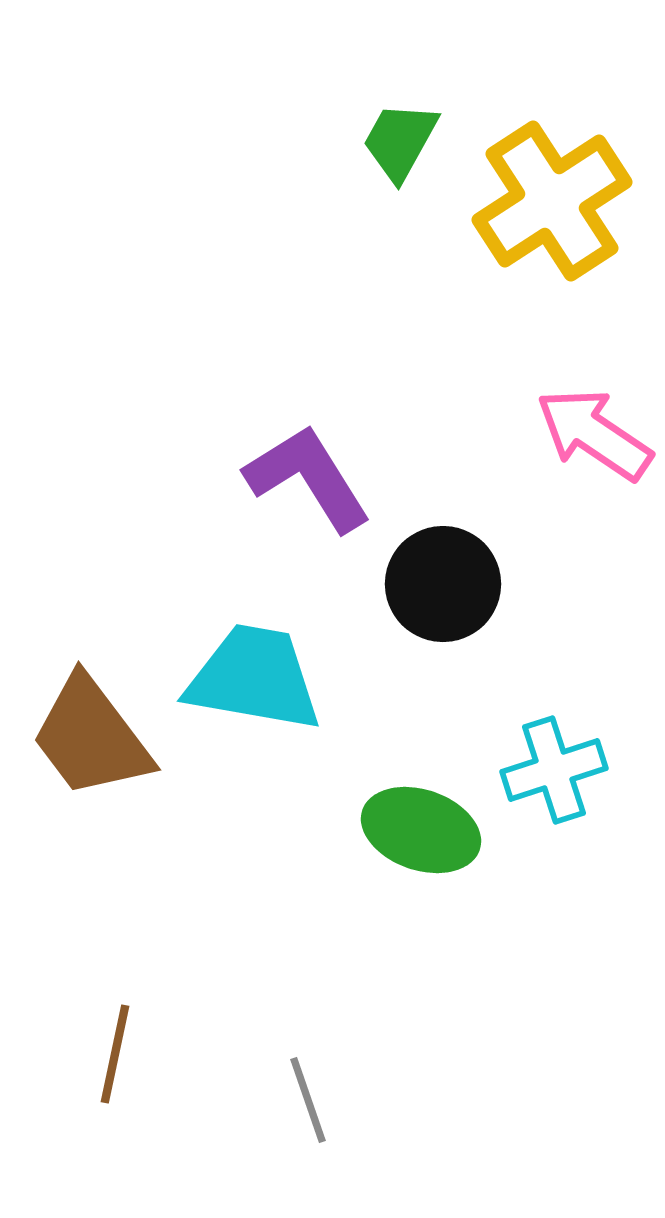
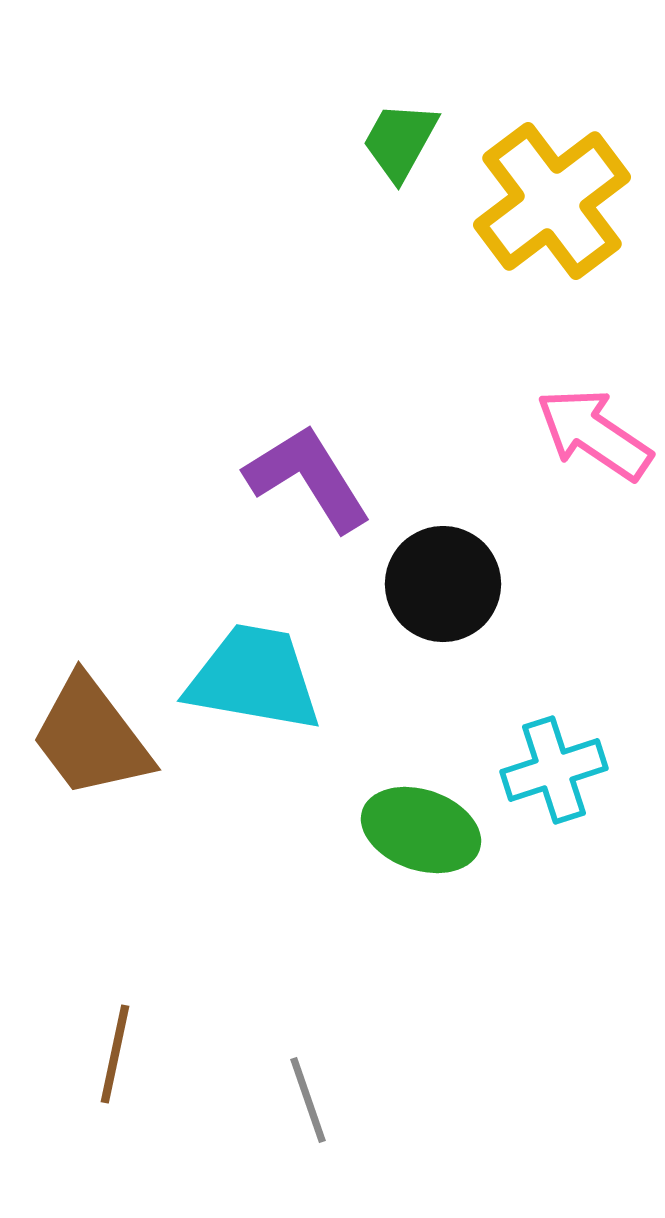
yellow cross: rotated 4 degrees counterclockwise
